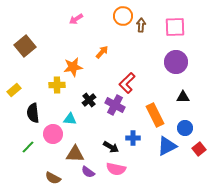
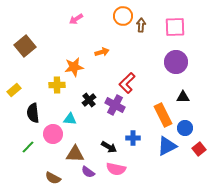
orange arrow: rotated 32 degrees clockwise
orange star: moved 1 px right
orange rectangle: moved 8 px right
black arrow: moved 2 px left
